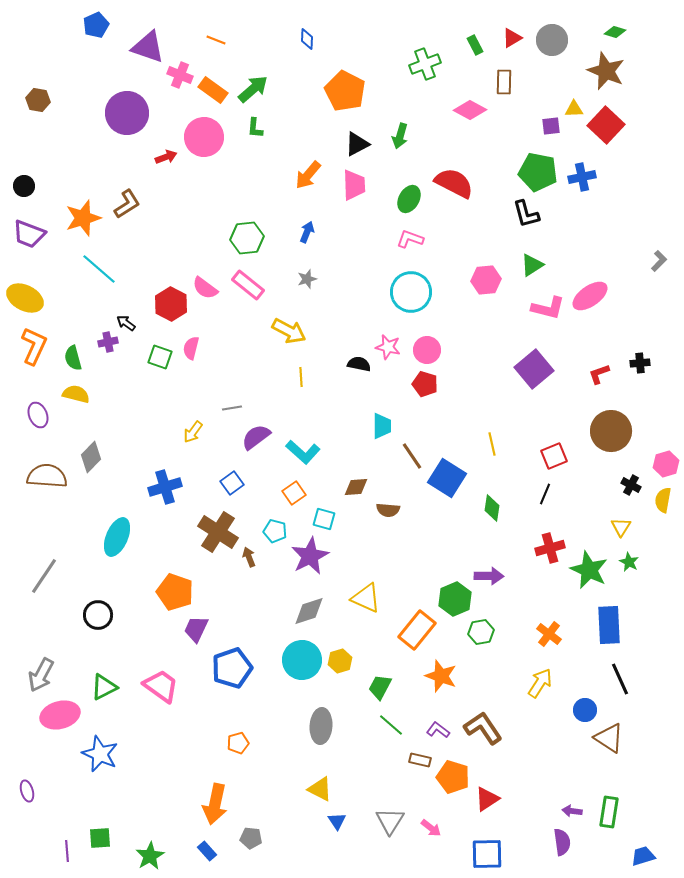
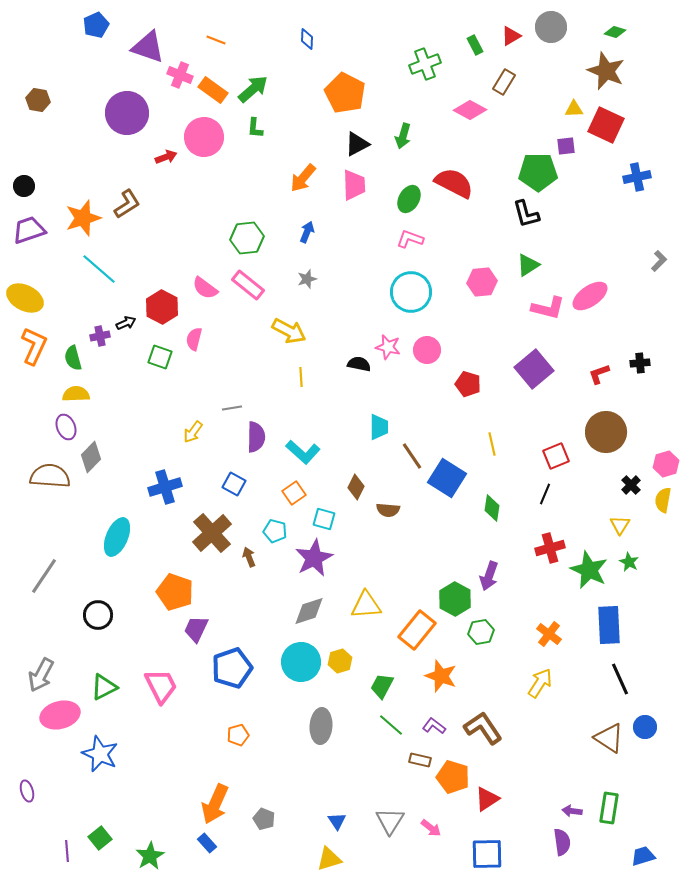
red triangle at (512, 38): moved 1 px left, 2 px up
gray circle at (552, 40): moved 1 px left, 13 px up
brown rectangle at (504, 82): rotated 30 degrees clockwise
orange pentagon at (345, 91): moved 2 px down
red square at (606, 125): rotated 18 degrees counterclockwise
purple square at (551, 126): moved 15 px right, 20 px down
green arrow at (400, 136): moved 3 px right
green pentagon at (538, 172): rotated 12 degrees counterclockwise
orange arrow at (308, 175): moved 5 px left, 3 px down
blue cross at (582, 177): moved 55 px right
purple trapezoid at (29, 234): moved 4 px up; rotated 140 degrees clockwise
green triangle at (532, 265): moved 4 px left
pink hexagon at (486, 280): moved 4 px left, 2 px down
red hexagon at (171, 304): moved 9 px left, 3 px down
black arrow at (126, 323): rotated 120 degrees clockwise
purple cross at (108, 342): moved 8 px left, 6 px up
pink semicircle at (191, 348): moved 3 px right, 9 px up
red pentagon at (425, 384): moved 43 px right
yellow semicircle at (76, 394): rotated 16 degrees counterclockwise
purple ellipse at (38, 415): moved 28 px right, 12 px down
cyan trapezoid at (382, 426): moved 3 px left, 1 px down
brown circle at (611, 431): moved 5 px left, 1 px down
purple semicircle at (256, 437): rotated 128 degrees clockwise
red square at (554, 456): moved 2 px right
brown semicircle at (47, 476): moved 3 px right
blue square at (232, 483): moved 2 px right, 1 px down; rotated 25 degrees counterclockwise
black cross at (631, 485): rotated 18 degrees clockwise
brown diamond at (356, 487): rotated 60 degrees counterclockwise
yellow triangle at (621, 527): moved 1 px left, 2 px up
brown cross at (218, 532): moved 6 px left, 1 px down; rotated 15 degrees clockwise
purple star at (310, 556): moved 4 px right, 2 px down
purple arrow at (489, 576): rotated 108 degrees clockwise
yellow triangle at (366, 598): moved 7 px down; rotated 28 degrees counterclockwise
green hexagon at (455, 599): rotated 8 degrees counterclockwise
cyan circle at (302, 660): moved 1 px left, 2 px down
pink trapezoid at (161, 686): rotated 27 degrees clockwise
green trapezoid at (380, 687): moved 2 px right, 1 px up
blue circle at (585, 710): moved 60 px right, 17 px down
purple L-shape at (438, 730): moved 4 px left, 4 px up
orange pentagon at (238, 743): moved 8 px up
yellow triangle at (320, 789): moved 9 px right, 70 px down; rotated 44 degrees counterclockwise
orange arrow at (215, 804): rotated 12 degrees clockwise
green rectangle at (609, 812): moved 4 px up
green square at (100, 838): rotated 35 degrees counterclockwise
gray pentagon at (251, 838): moved 13 px right, 19 px up; rotated 15 degrees clockwise
blue rectangle at (207, 851): moved 8 px up
